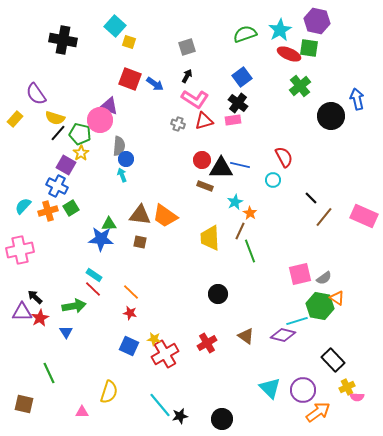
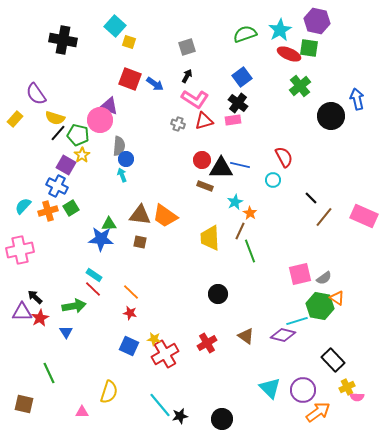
green pentagon at (80, 134): moved 2 px left, 1 px down
yellow star at (81, 153): moved 1 px right, 2 px down
